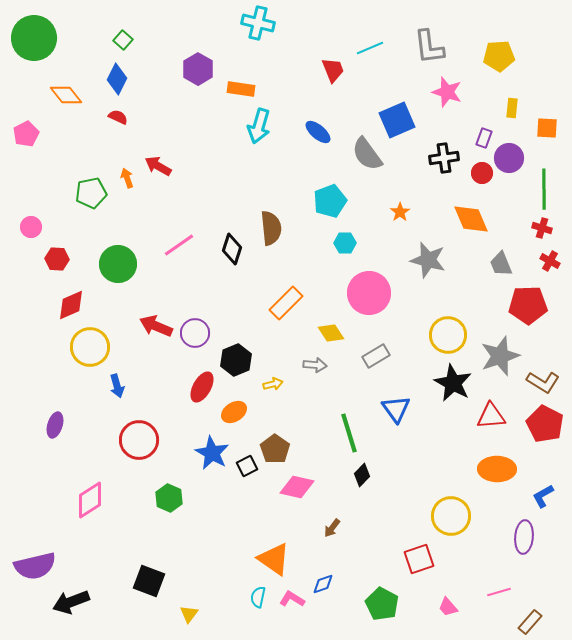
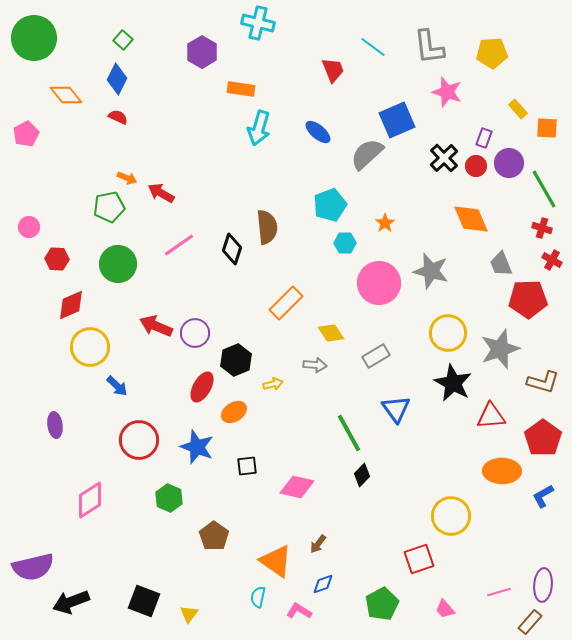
cyan line at (370, 48): moved 3 px right, 1 px up; rotated 60 degrees clockwise
yellow pentagon at (499, 56): moved 7 px left, 3 px up
purple hexagon at (198, 69): moved 4 px right, 17 px up
yellow rectangle at (512, 108): moved 6 px right, 1 px down; rotated 48 degrees counterclockwise
cyan arrow at (259, 126): moved 2 px down
gray semicircle at (367, 154): rotated 84 degrees clockwise
black cross at (444, 158): rotated 36 degrees counterclockwise
purple circle at (509, 158): moved 5 px down
red arrow at (158, 166): moved 3 px right, 27 px down
red circle at (482, 173): moved 6 px left, 7 px up
orange arrow at (127, 178): rotated 132 degrees clockwise
green line at (544, 189): rotated 30 degrees counterclockwise
green pentagon at (91, 193): moved 18 px right, 14 px down
cyan pentagon at (330, 201): moved 4 px down
orange star at (400, 212): moved 15 px left, 11 px down
pink circle at (31, 227): moved 2 px left
brown semicircle at (271, 228): moved 4 px left, 1 px up
gray star at (428, 260): moved 3 px right, 11 px down
red cross at (550, 261): moved 2 px right, 1 px up
pink circle at (369, 293): moved 10 px right, 10 px up
red pentagon at (528, 305): moved 6 px up
yellow circle at (448, 335): moved 2 px up
gray star at (500, 356): moved 7 px up
brown L-shape at (543, 382): rotated 16 degrees counterclockwise
blue arrow at (117, 386): rotated 30 degrees counterclockwise
red pentagon at (545, 424): moved 2 px left, 14 px down; rotated 9 degrees clockwise
purple ellipse at (55, 425): rotated 25 degrees counterclockwise
green line at (349, 433): rotated 12 degrees counterclockwise
brown pentagon at (275, 449): moved 61 px left, 87 px down
blue star at (212, 453): moved 15 px left, 6 px up; rotated 8 degrees counterclockwise
black square at (247, 466): rotated 20 degrees clockwise
orange ellipse at (497, 469): moved 5 px right, 2 px down
brown arrow at (332, 528): moved 14 px left, 16 px down
purple ellipse at (524, 537): moved 19 px right, 48 px down
orange triangle at (274, 559): moved 2 px right, 2 px down
purple semicircle at (35, 566): moved 2 px left, 1 px down
black square at (149, 581): moved 5 px left, 20 px down
pink L-shape at (292, 599): moved 7 px right, 12 px down
green pentagon at (382, 604): rotated 16 degrees clockwise
pink trapezoid at (448, 607): moved 3 px left, 2 px down
